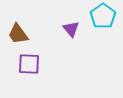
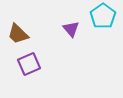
brown trapezoid: rotated 10 degrees counterclockwise
purple square: rotated 25 degrees counterclockwise
